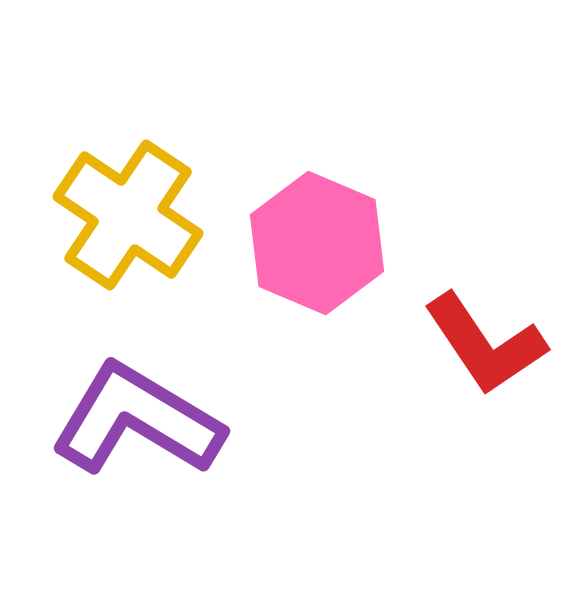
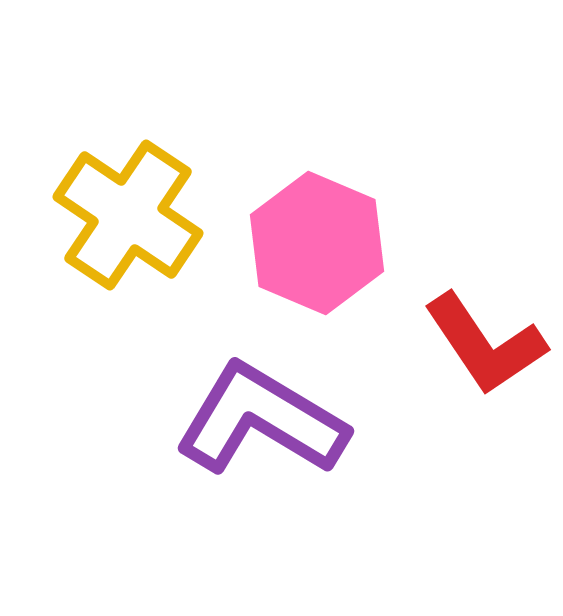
purple L-shape: moved 124 px right
